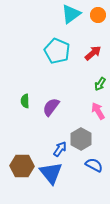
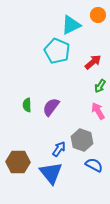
cyan triangle: moved 11 px down; rotated 10 degrees clockwise
red arrow: moved 9 px down
green arrow: moved 2 px down
green semicircle: moved 2 px right, 4 px down
gray hexagon: moved 1 px right, 1 px down; rotated 10 degrees counterclockwise
blue arrow: moved 1 px left
brown hexagon: moved 4 px left, 4 px up
